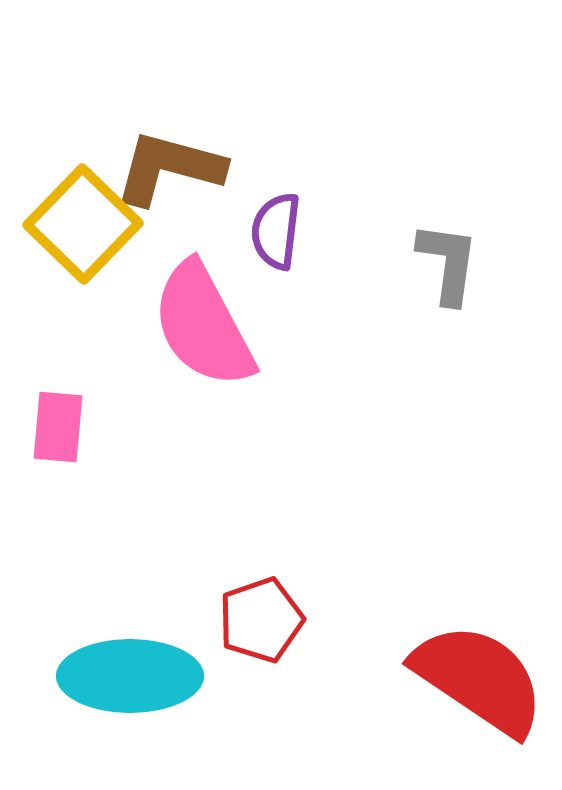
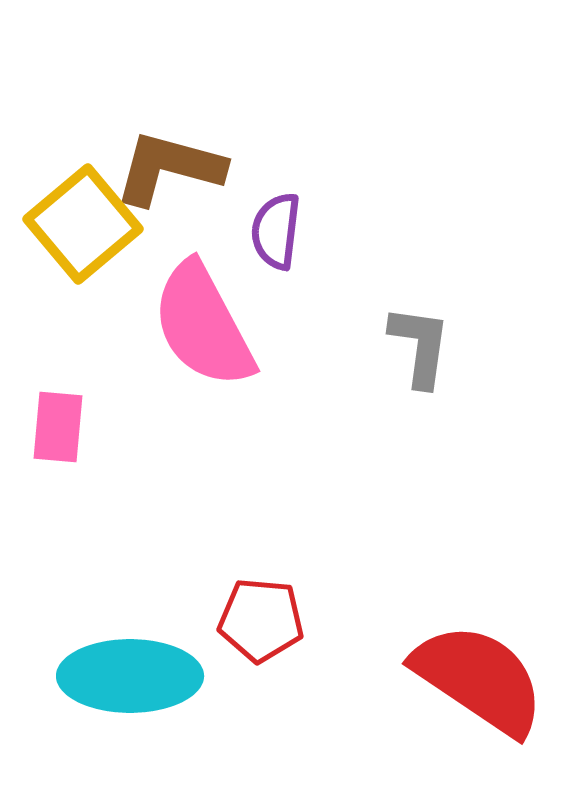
yellow square: rotated 6 degrees clockwise
gray L-shape: moved 28 px left, 83 px down
red pentagon: rotated 24 degrees clockwise
